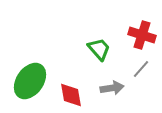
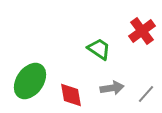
red cross: moved 4 px up; rotated 36 degrees clockwise
green trapezoid: rotated 15 degrees counterclockwise
gray line: moved 5 px right, 25 px down
